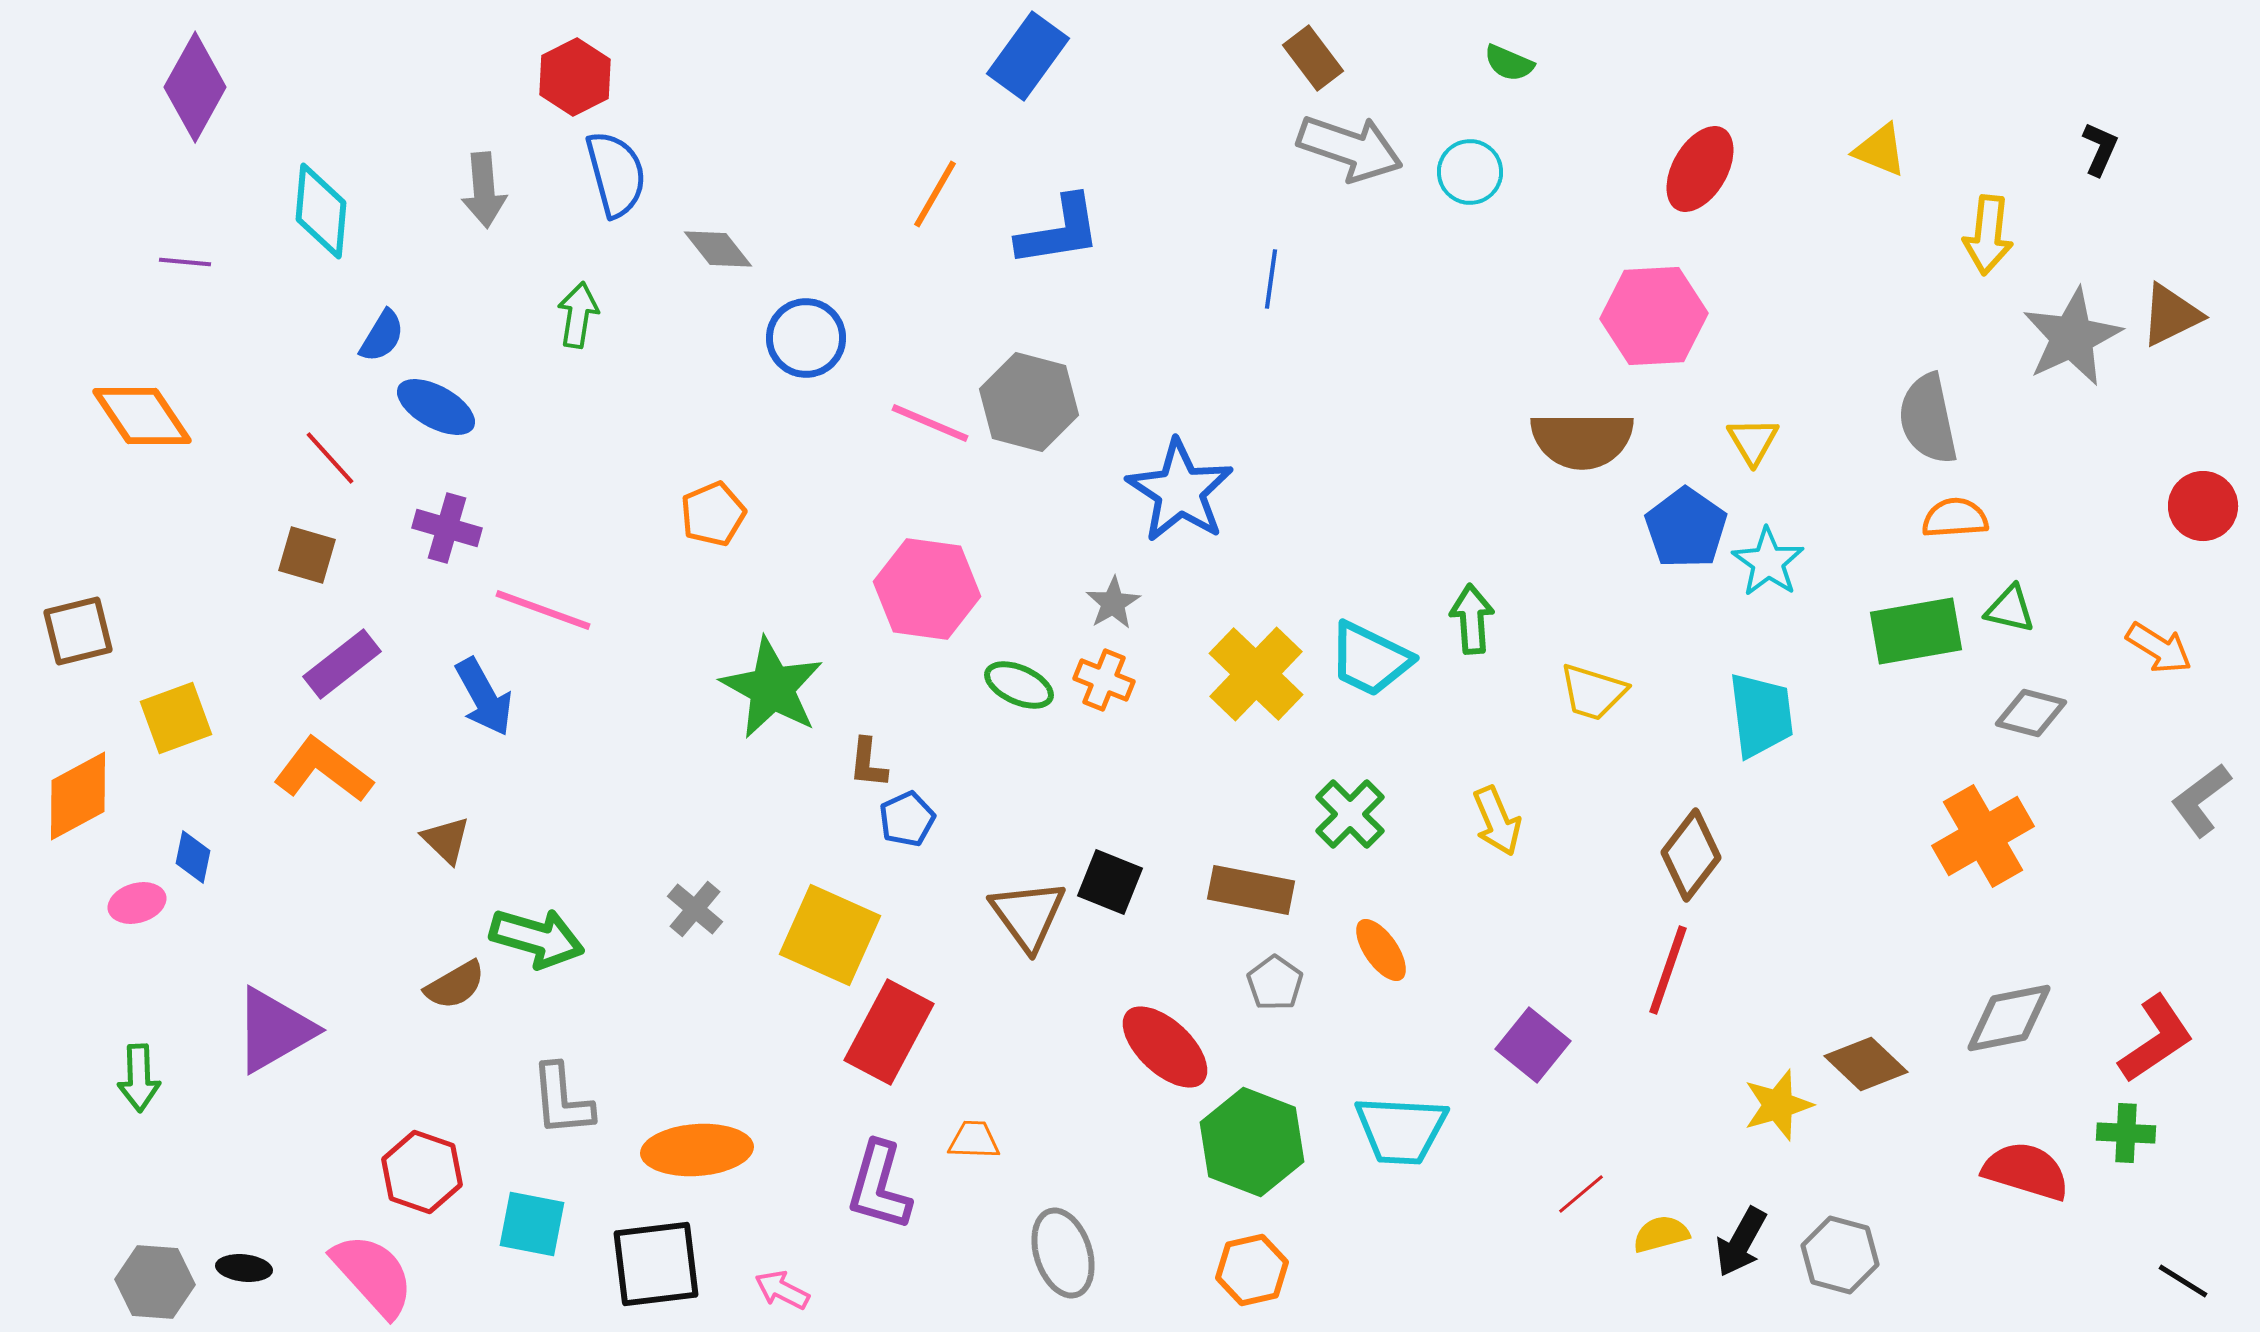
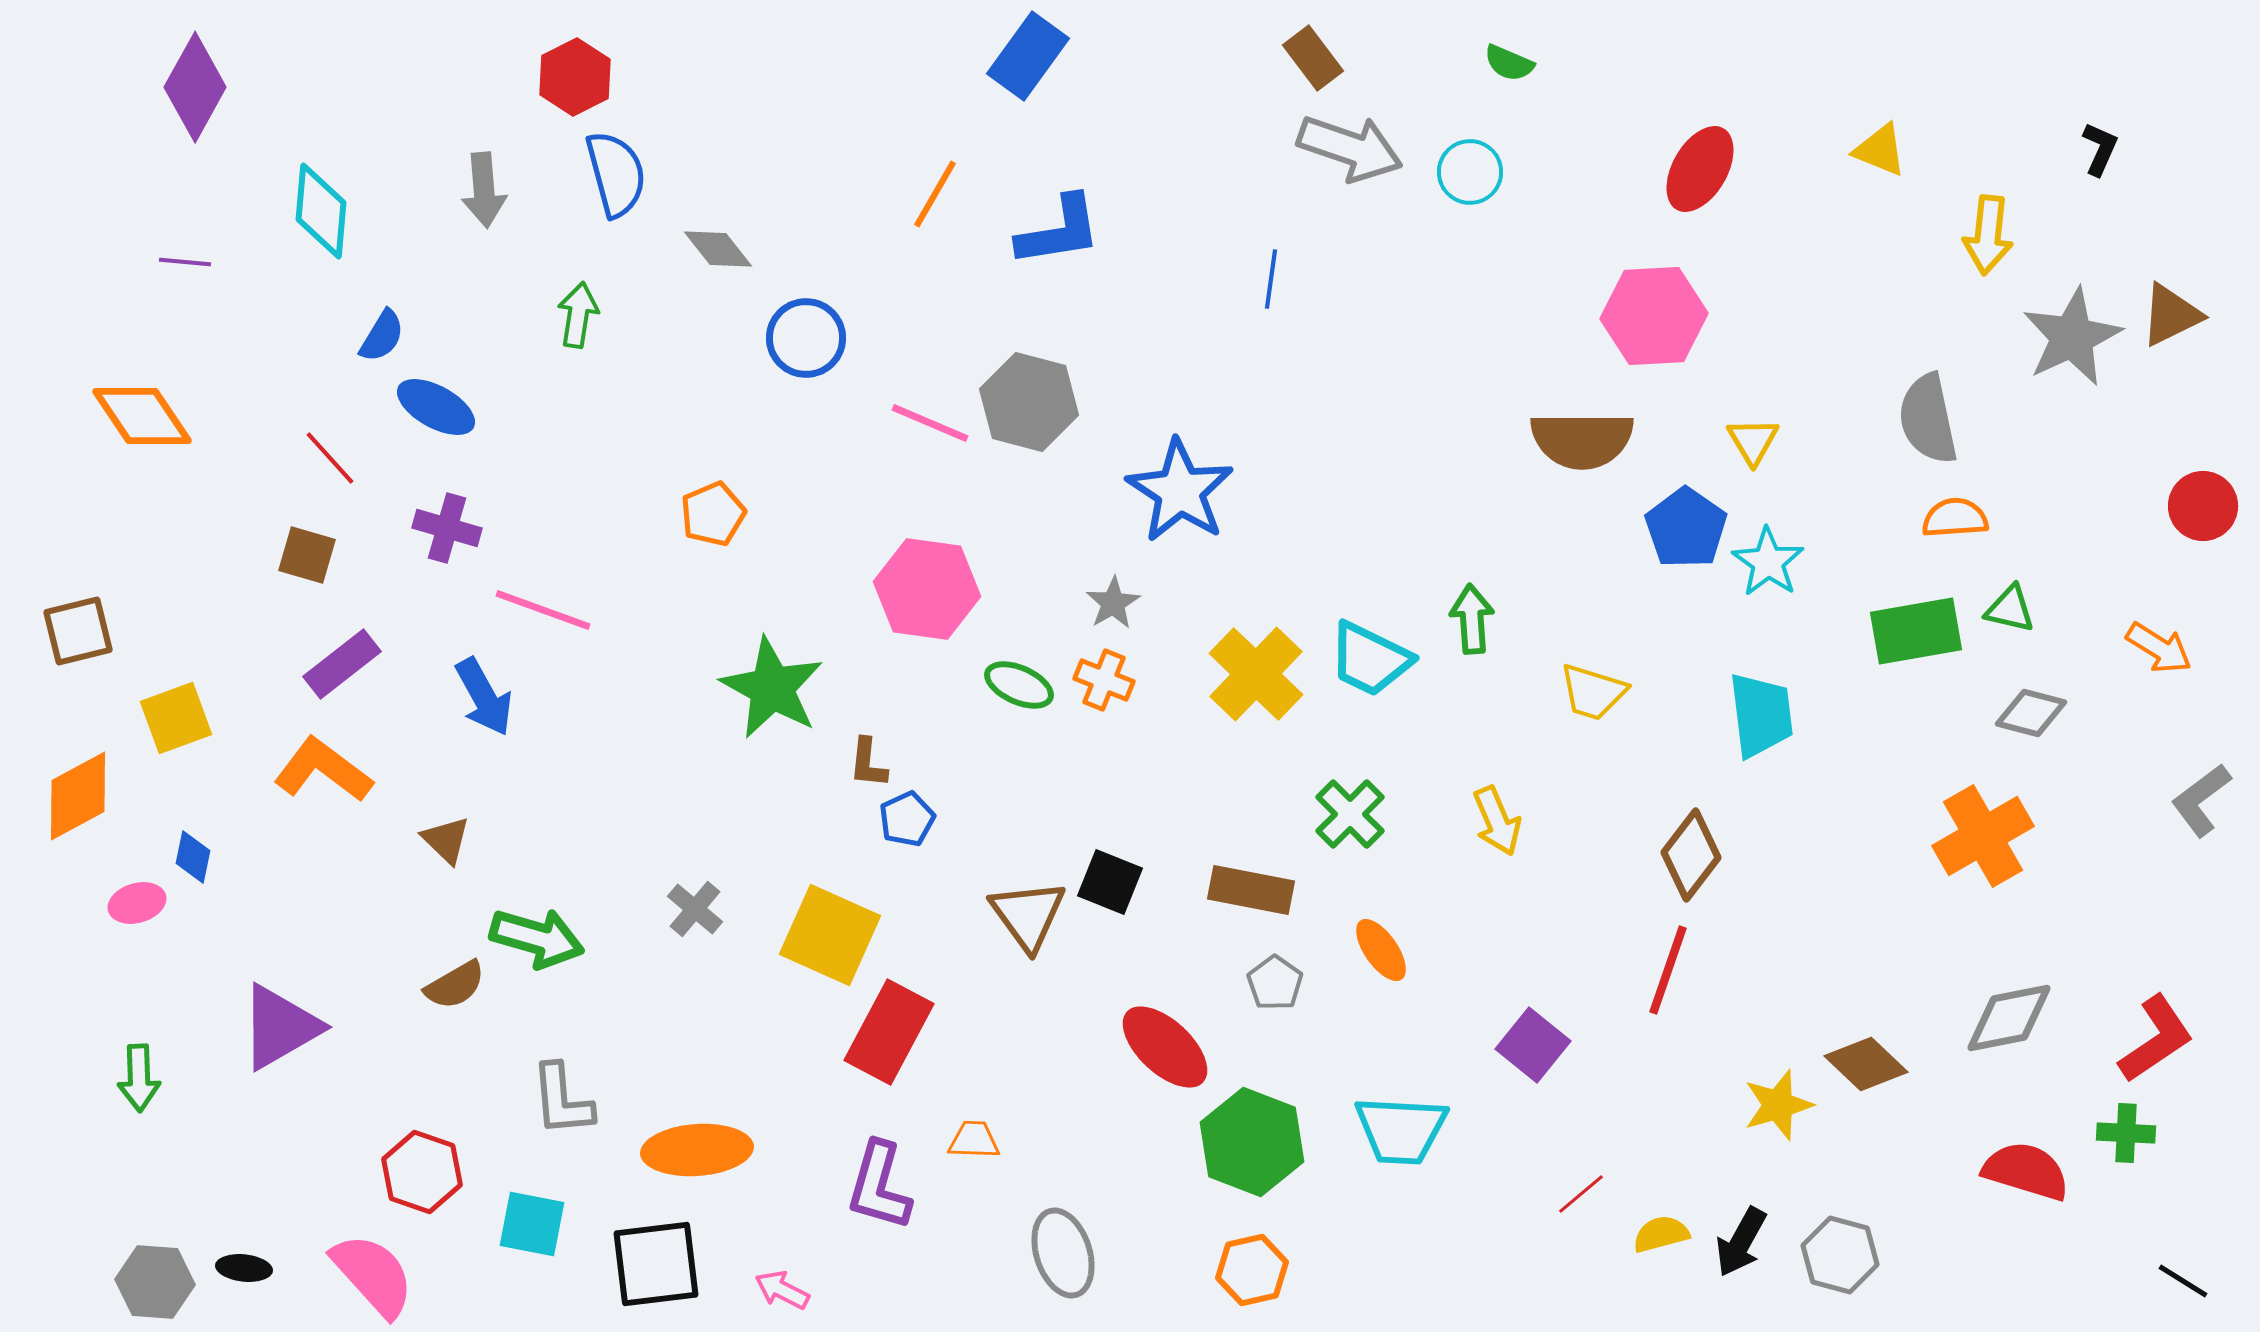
purple triangle at (274, 1030): moved 6 px right, 3 px up
